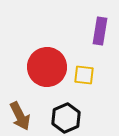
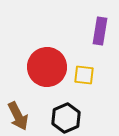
brown arrow: moved 2 px left
